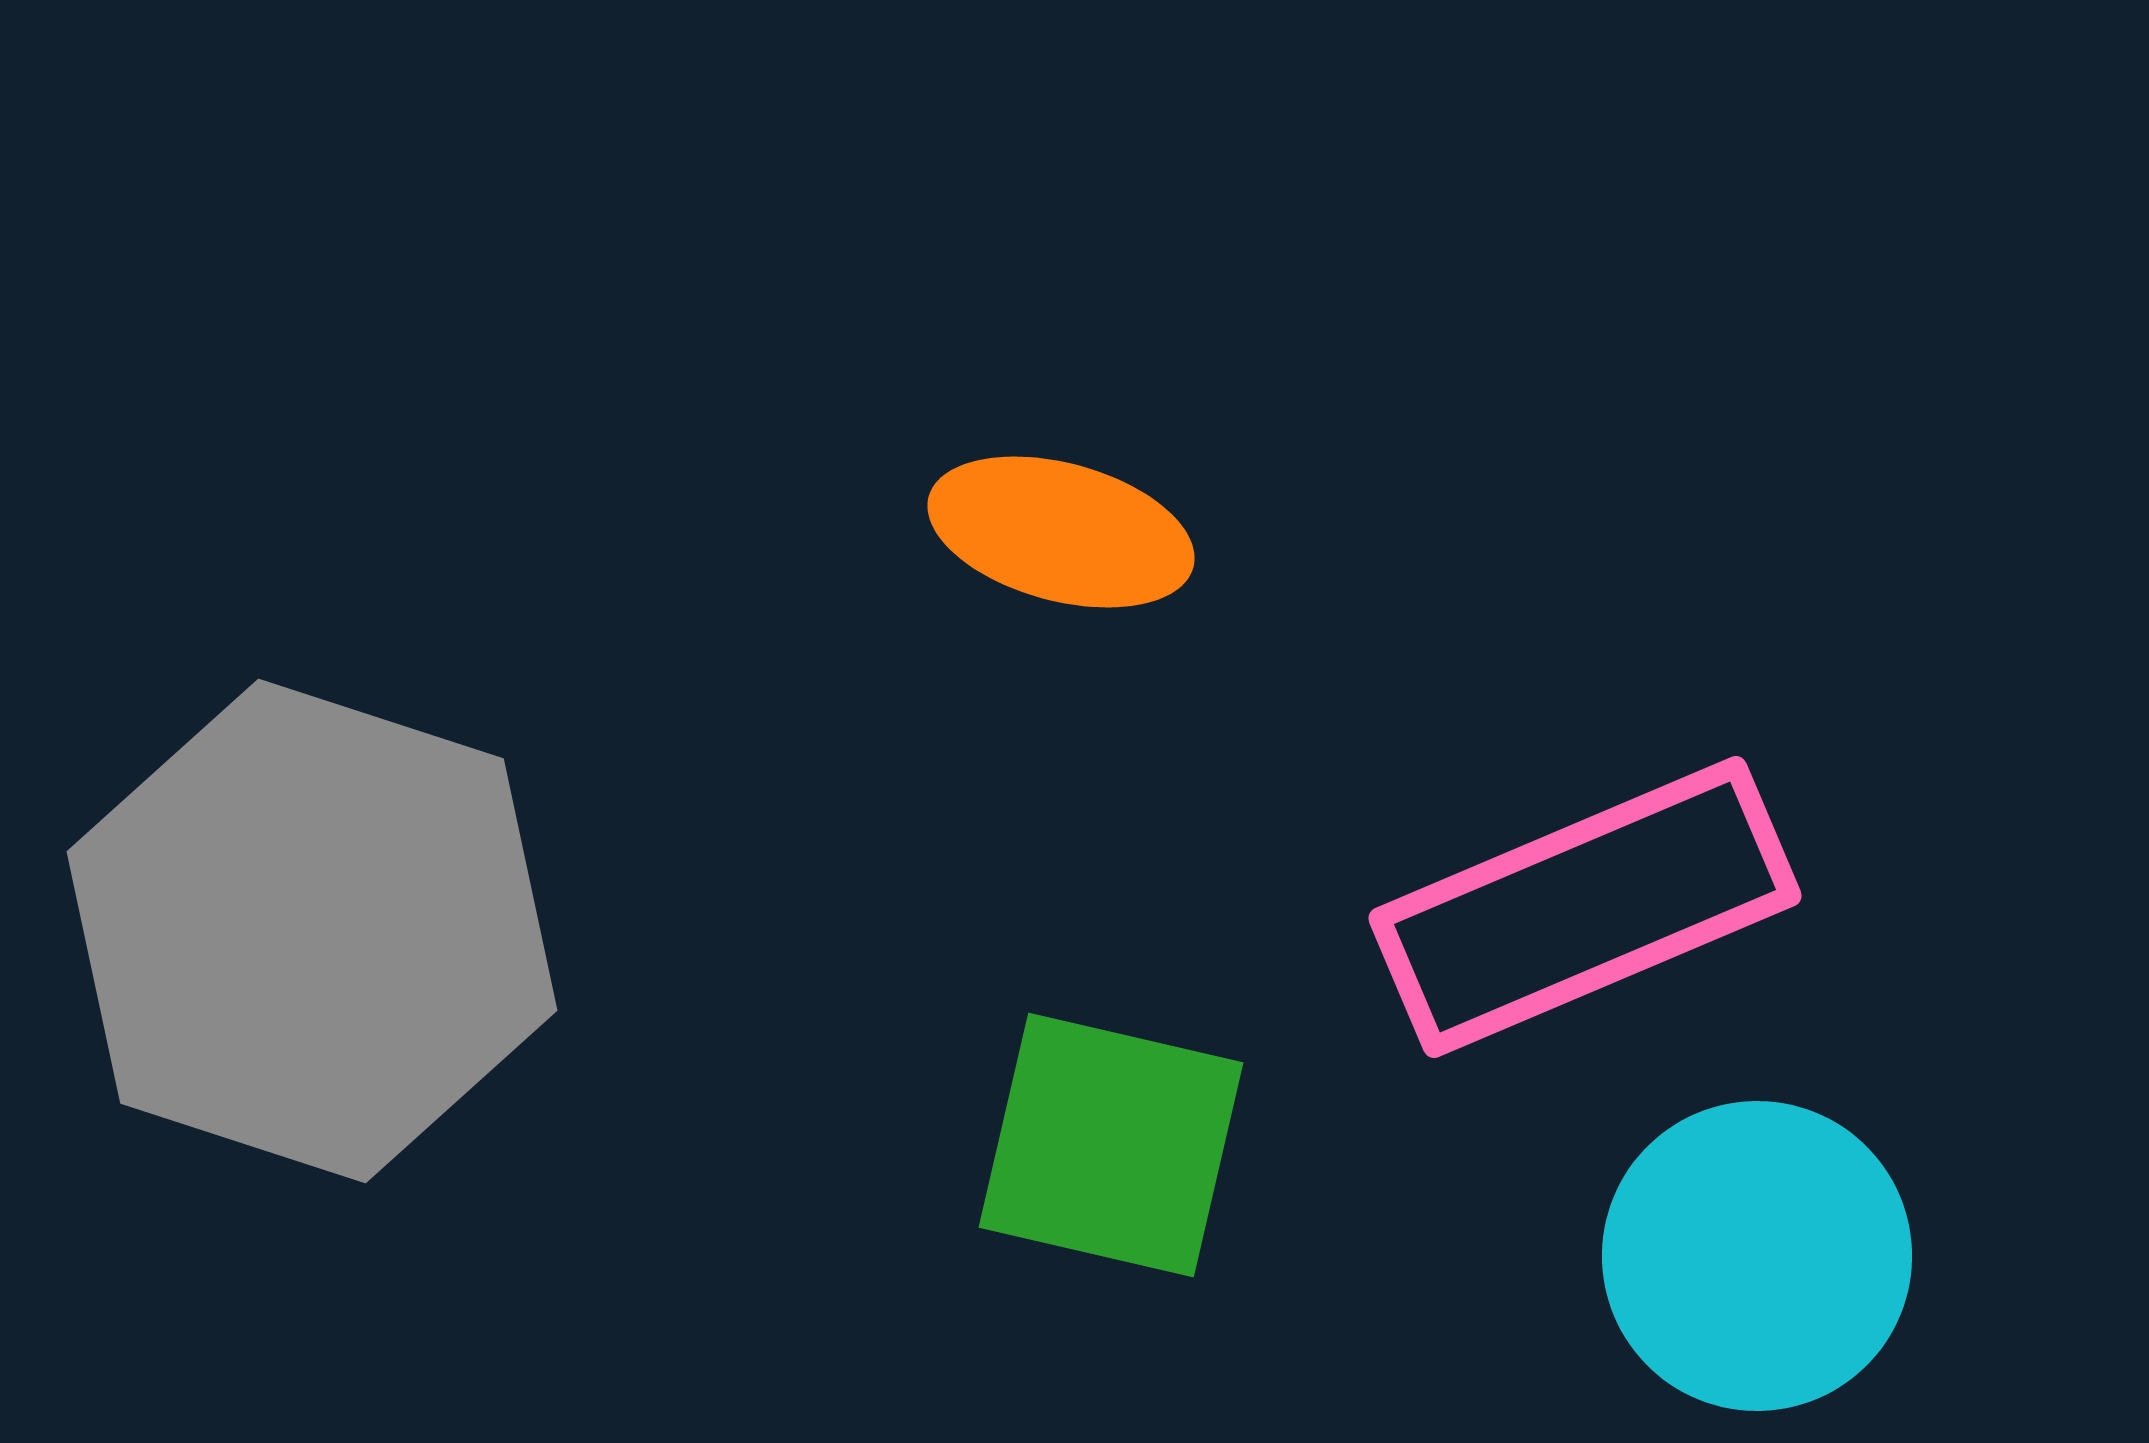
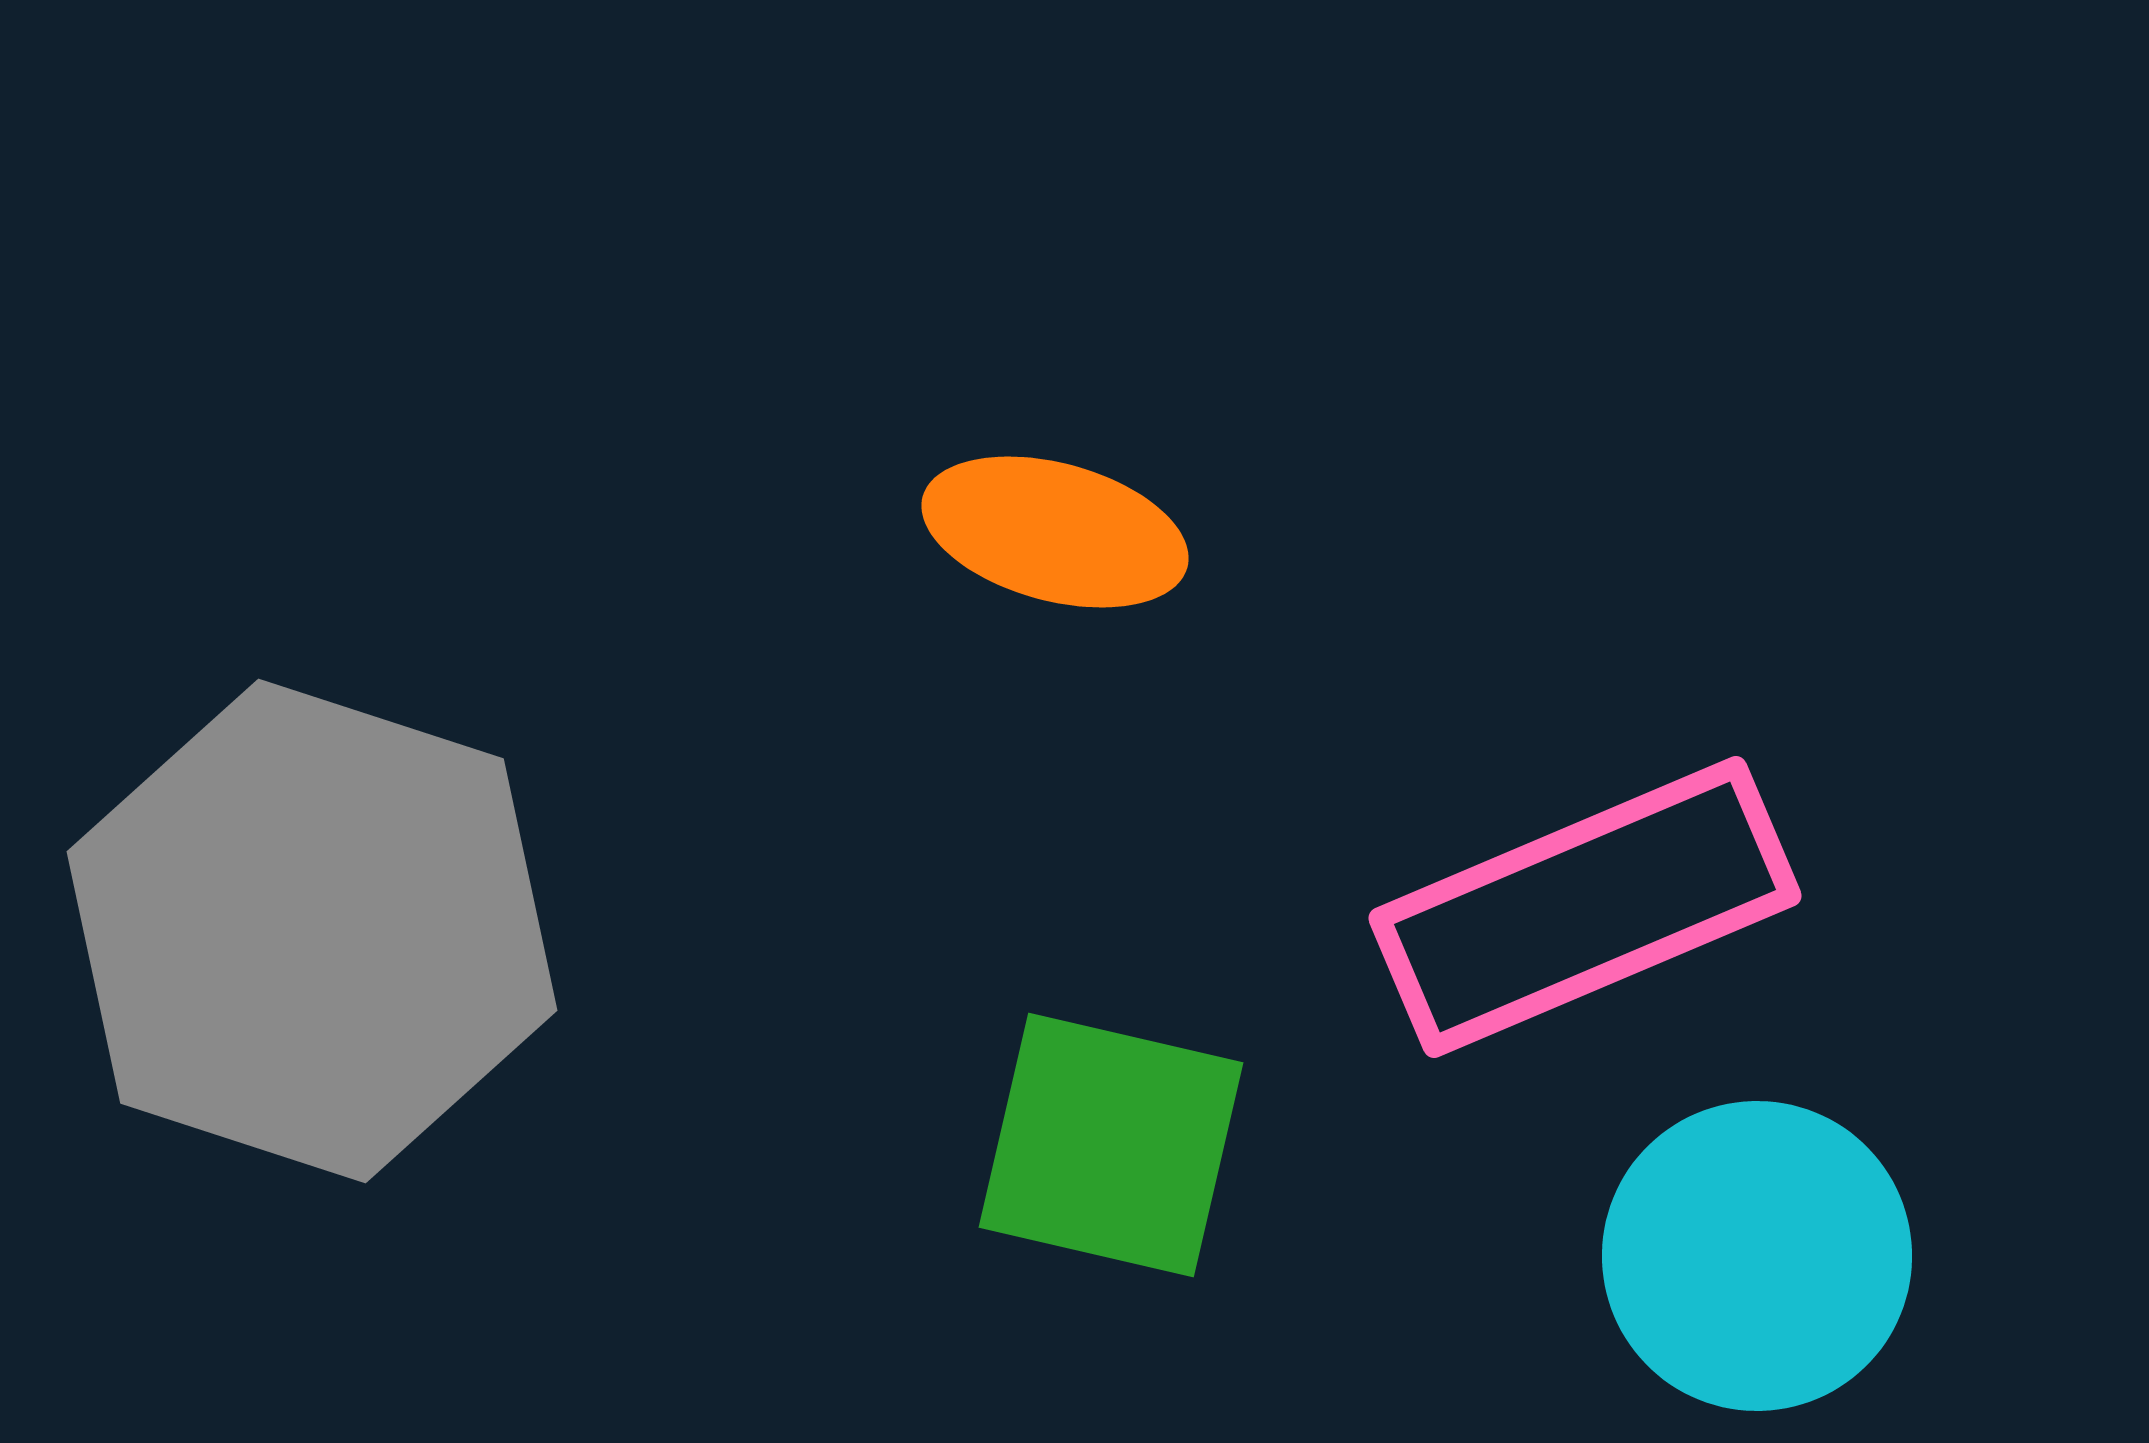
orange ellipse: moved 6 px left
